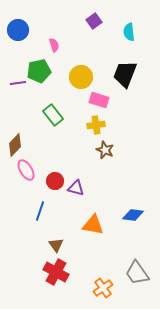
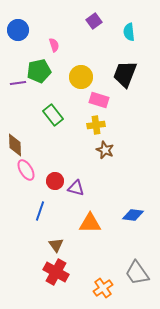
brown diamond: rotated 45 degrees counterclockwise
orange triangle: moved 3 px left, 2 px up; rotated 10 degrees counterclockwise
